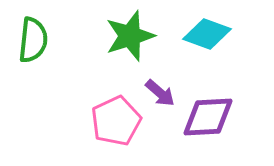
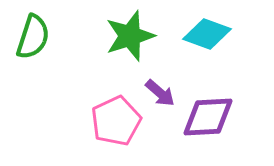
green semicircle: moved 3 px up; rotated 12 degrees clockwise
